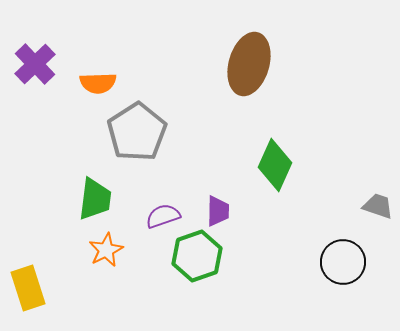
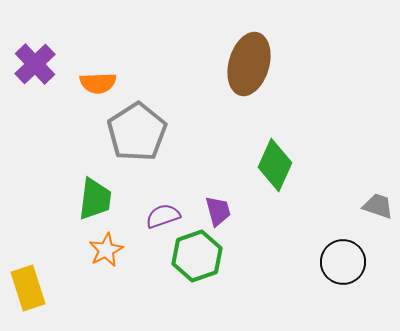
purple trapezoid: rotated 16 degrees counterclockwise
